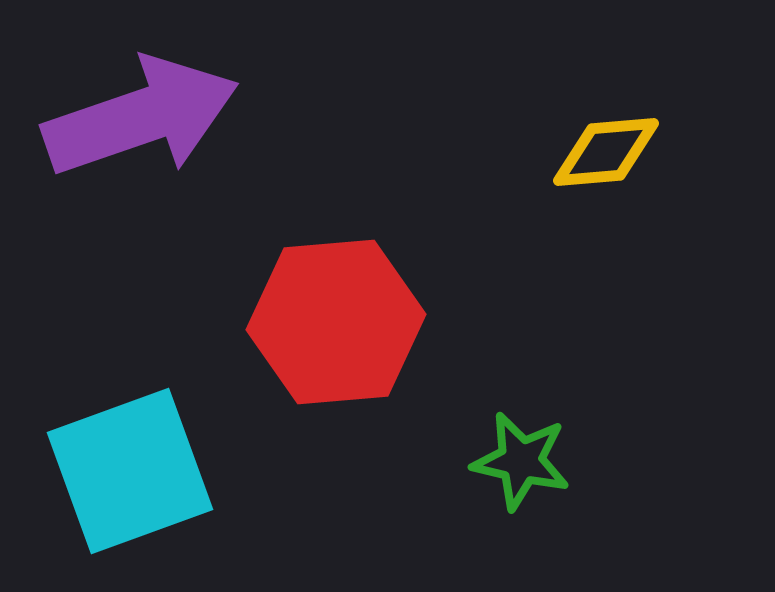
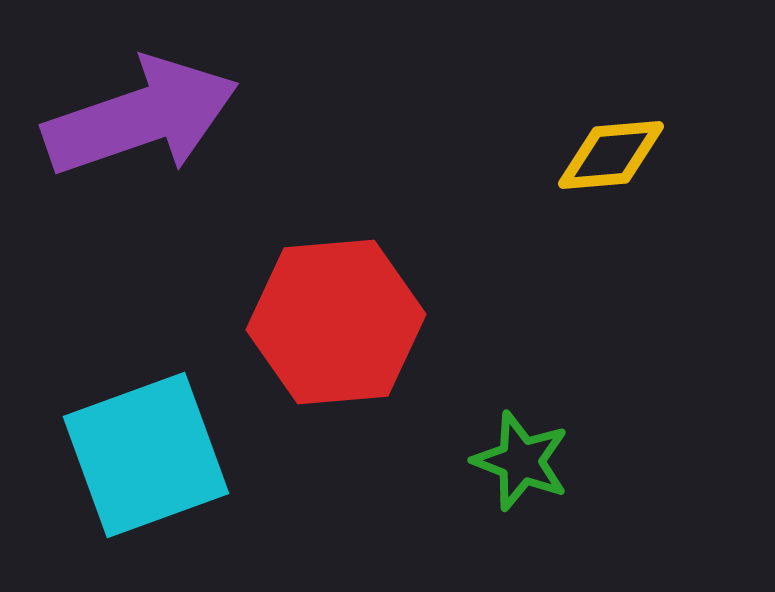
yellow diamond: moved 5 px right, 3 px down
green star: rotated 8 degrees clockwise
cyan square: moved 16 px right, 16 px up
